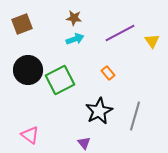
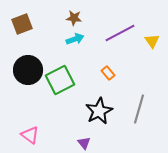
gray line: moved 4 px right, 7 px up
